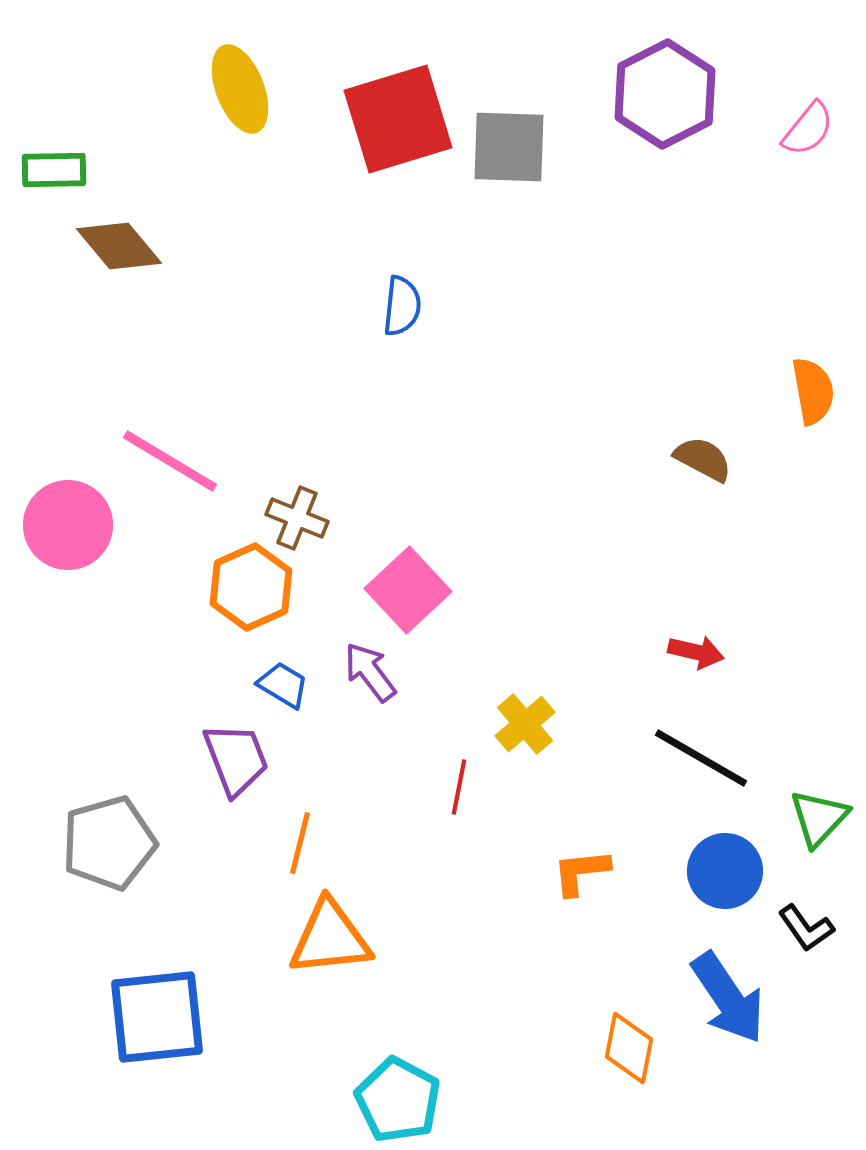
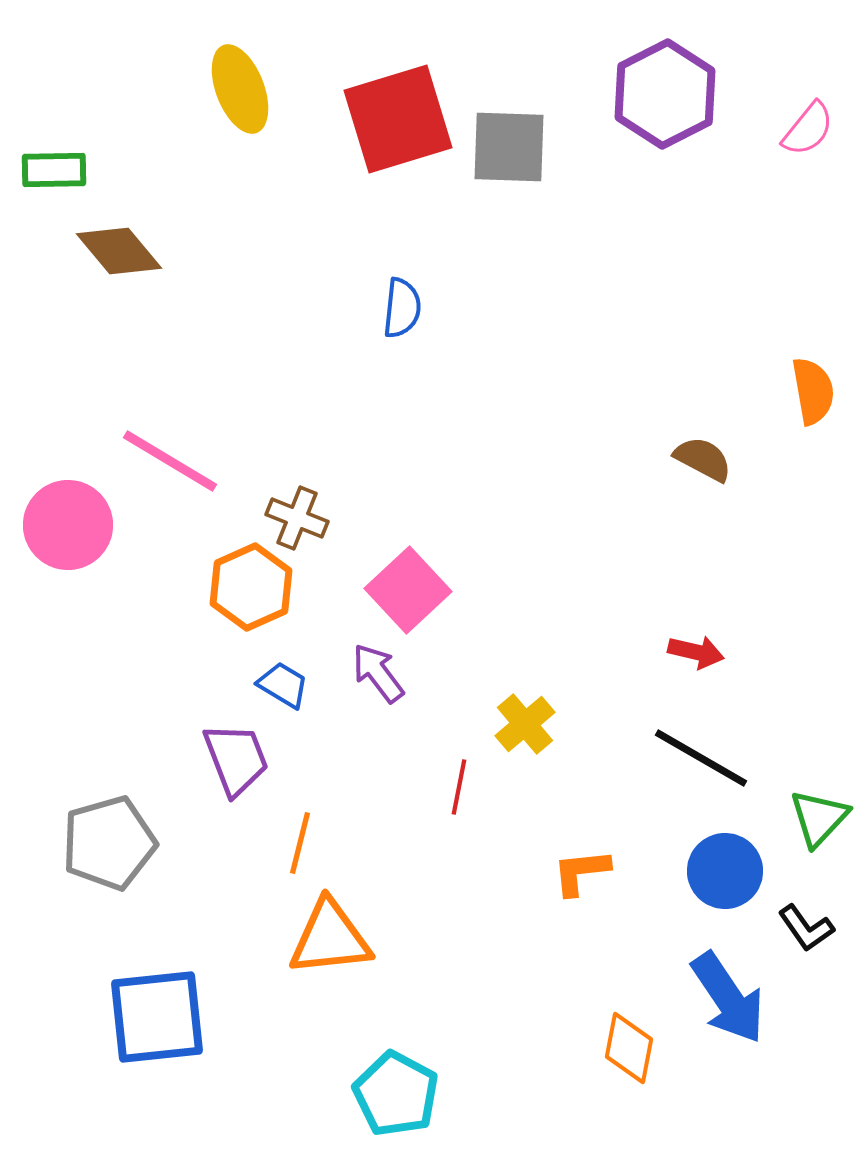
brown diamond: moved 5 px down
blue semicircle: moved 2 px down
purple arrow: moved 8 px right, 1 px down
cyan pentagon: moved 2 px left, 6 px up
